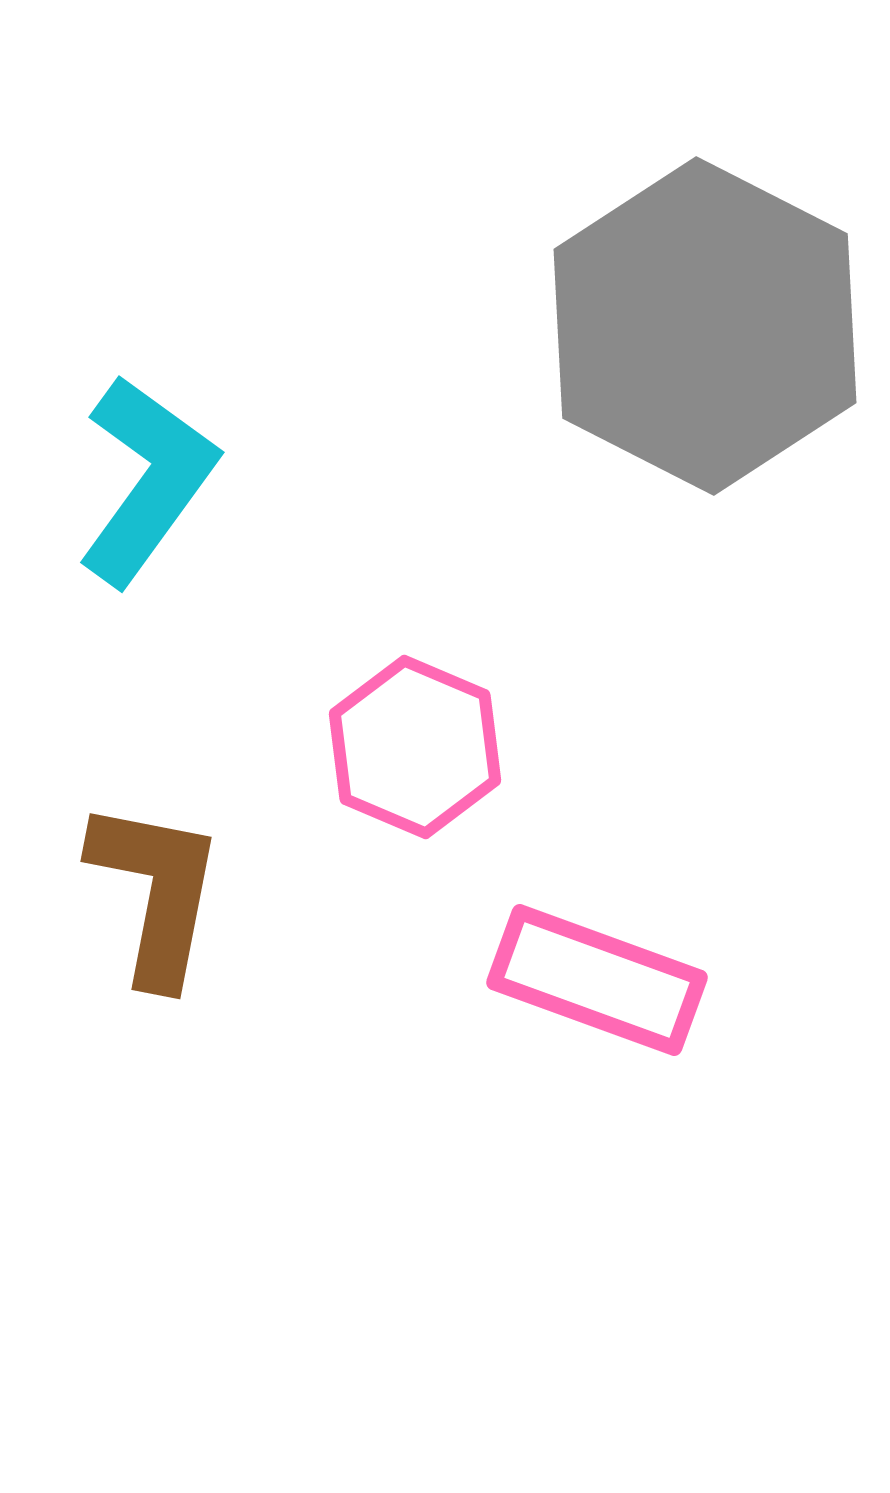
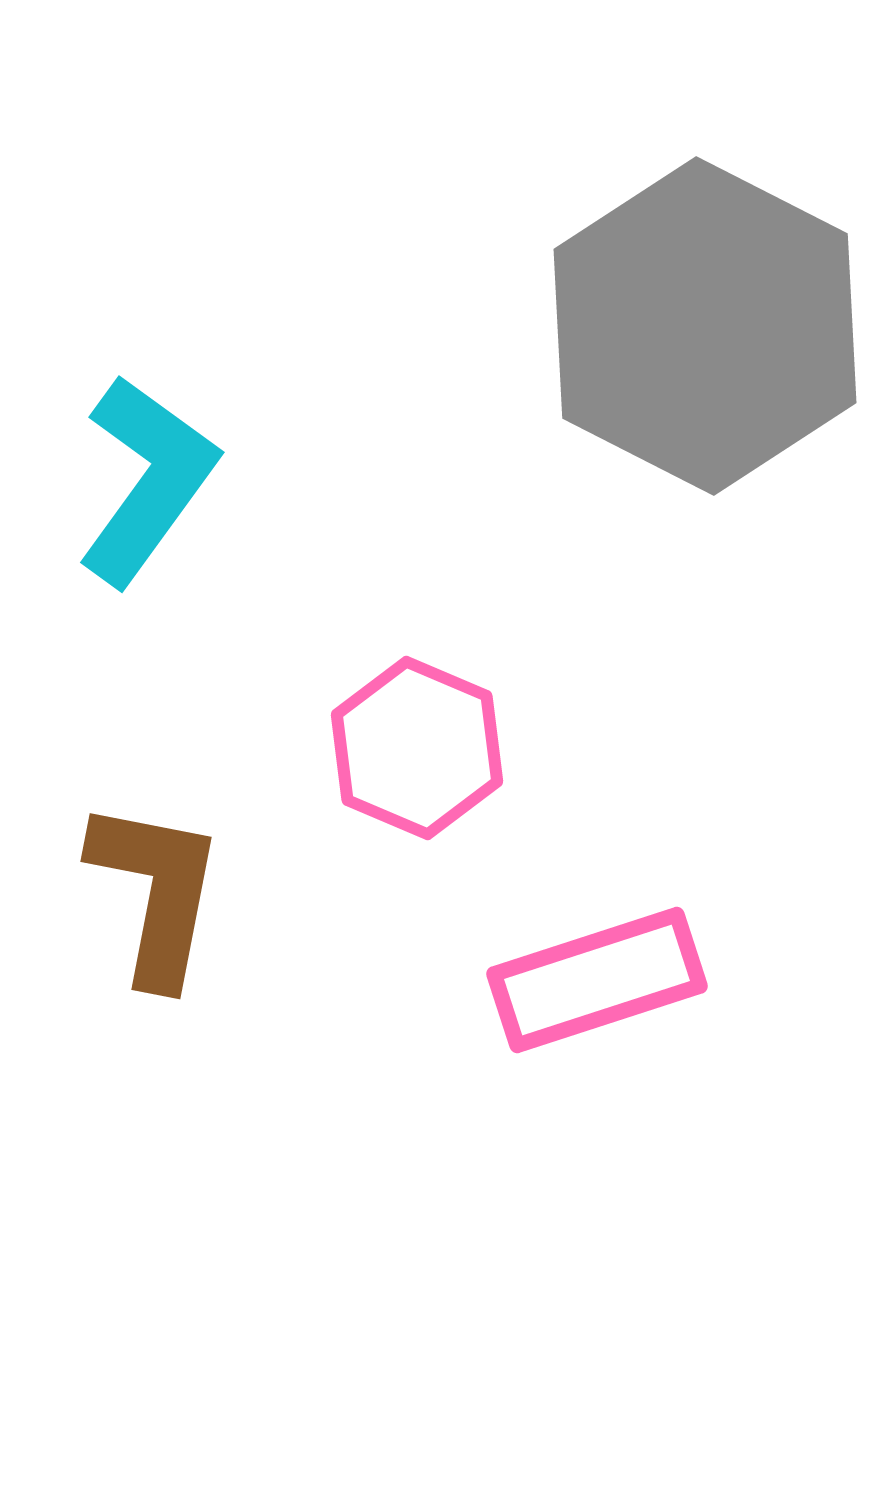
pink hexagon: moved 2 px right, 1 px down
pink rectangle: rotated 38 degrees counterclockwise
